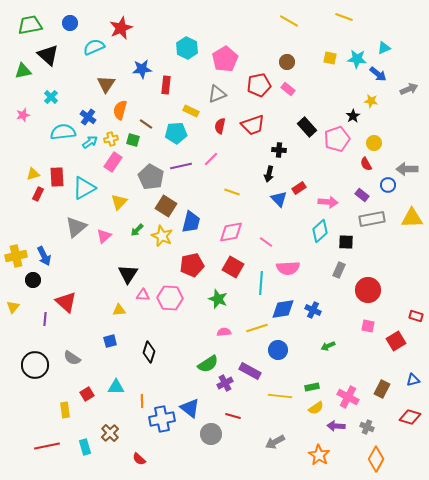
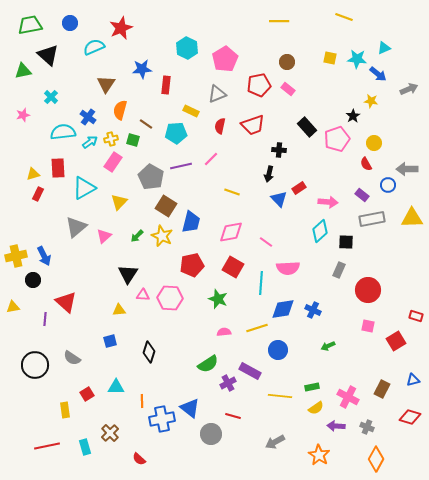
yellow line at (289, 21): moved 10 px left; rotated 30 degrees counterclockwise
red rectangle at (57, 177): moved 1 px right, 9 px up
green arrow at (137, 230): moved 6 px down
yellow triangle at (13, 307): rotated 40 degrees clockwise
purple cross at (225, 383): moved 3 px right
